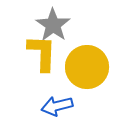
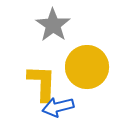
yellow L-shape: moved 30 px down
blue arrow: moved 1 px right, 1 px down
